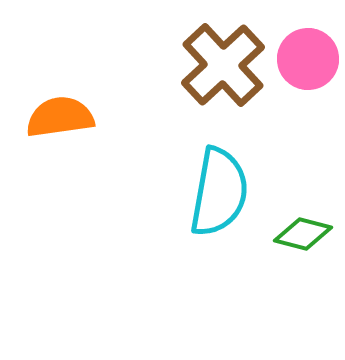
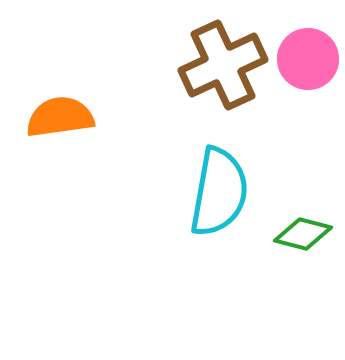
brown cross: rotated 18 degrees clockwise
